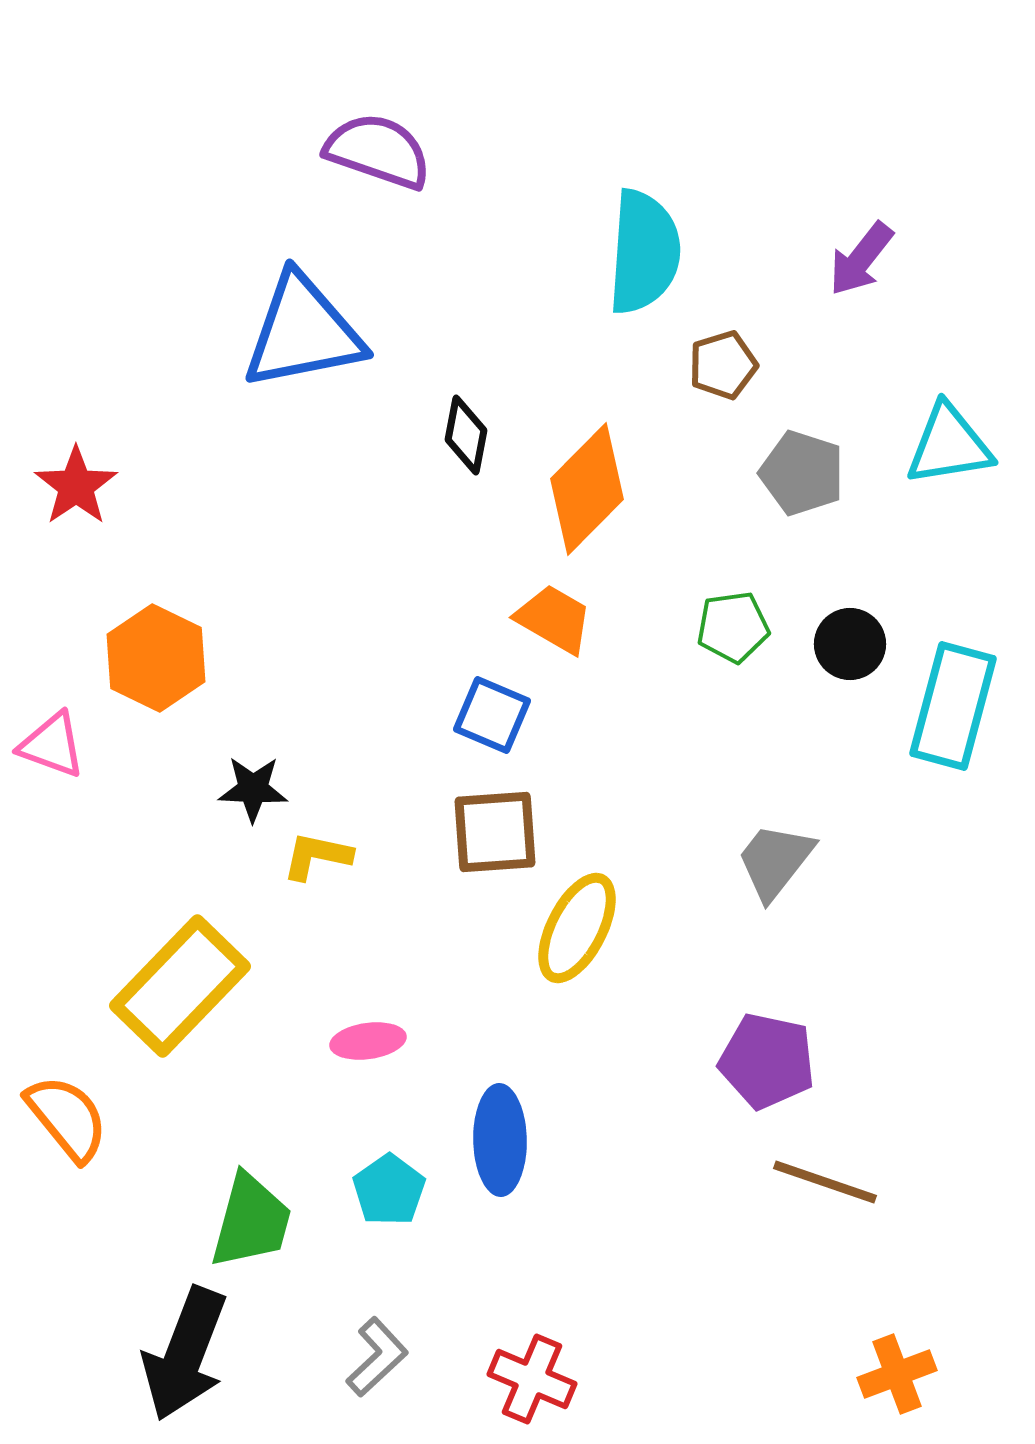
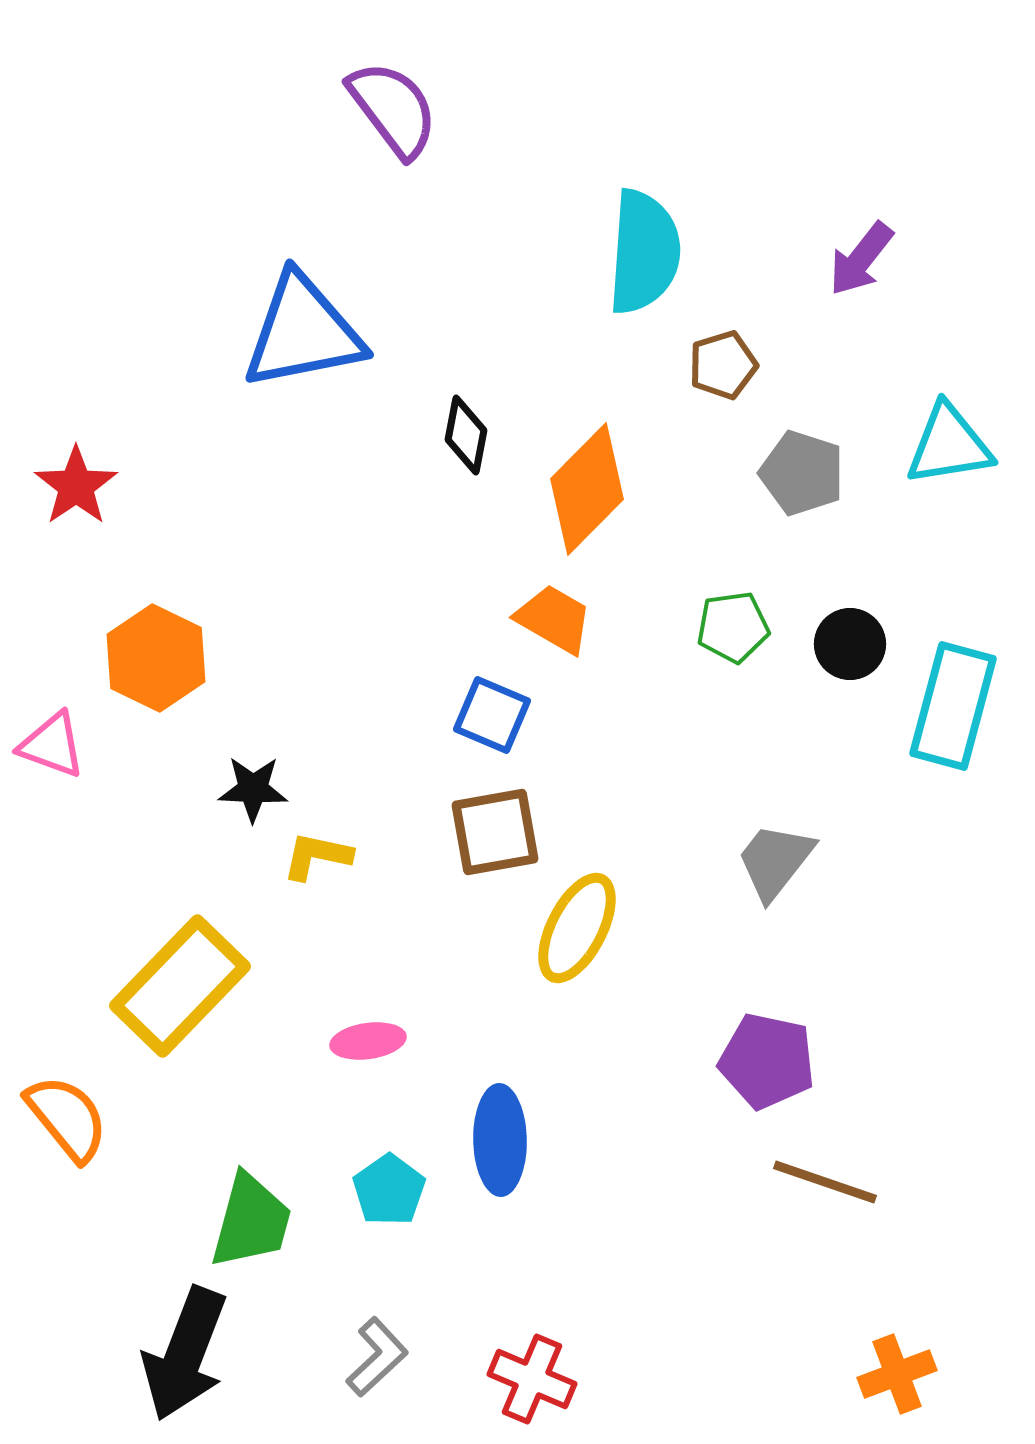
purple semicircle: moved 15 px right, 42 px up; rotated 34 degrees clockwise
brown square: rotated 6 degrees counterclockwise
